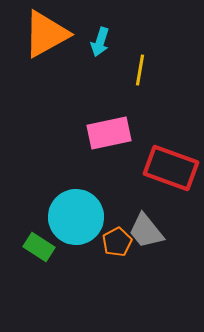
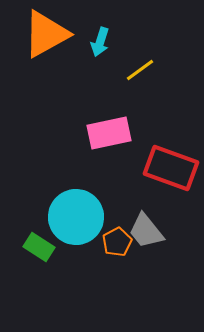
yellow line: rotated 44 degrees clockwise
